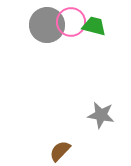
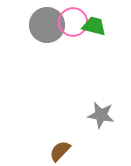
pink circle: moved 2 px right
